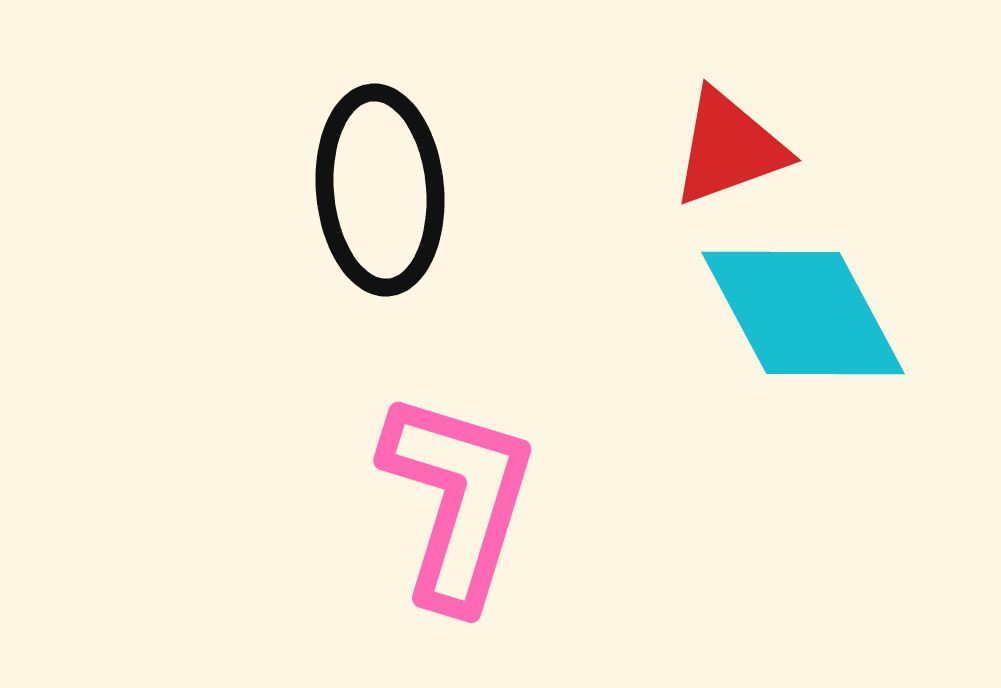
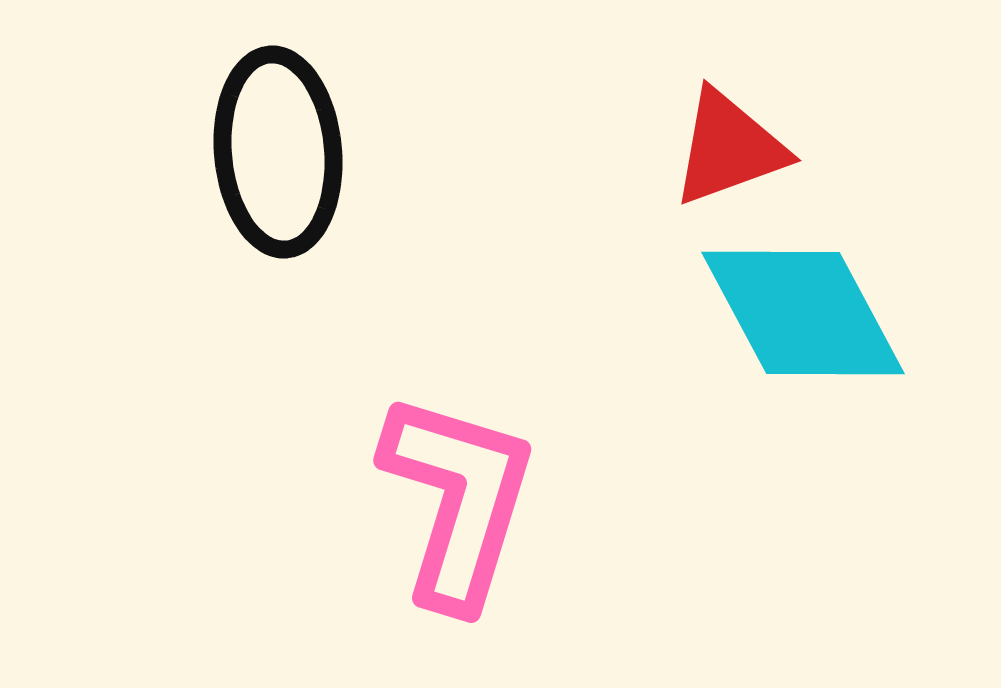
black ellipse: moved 102 px left, 38 px up
